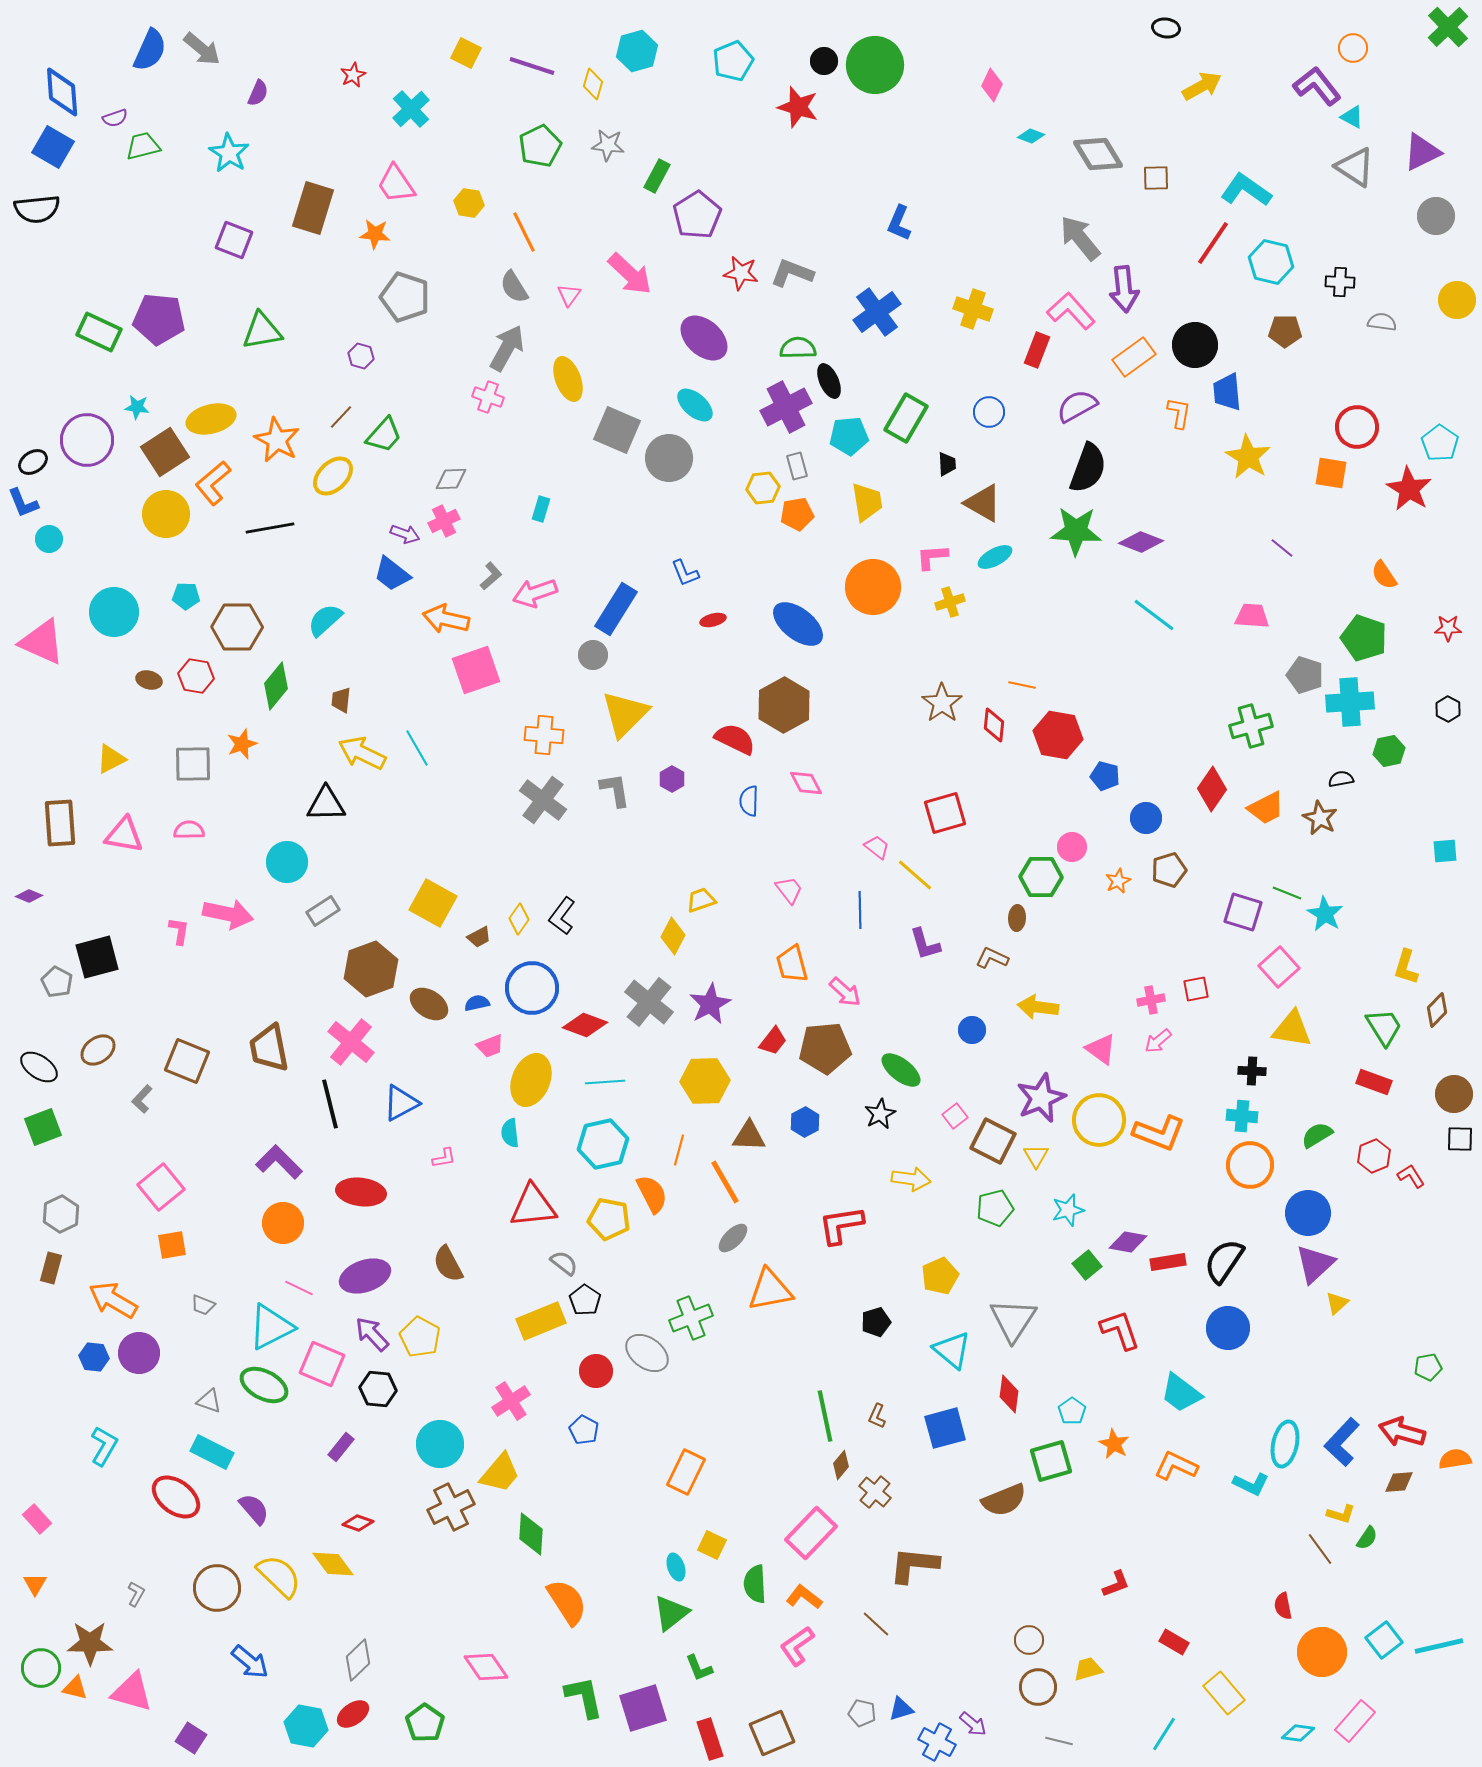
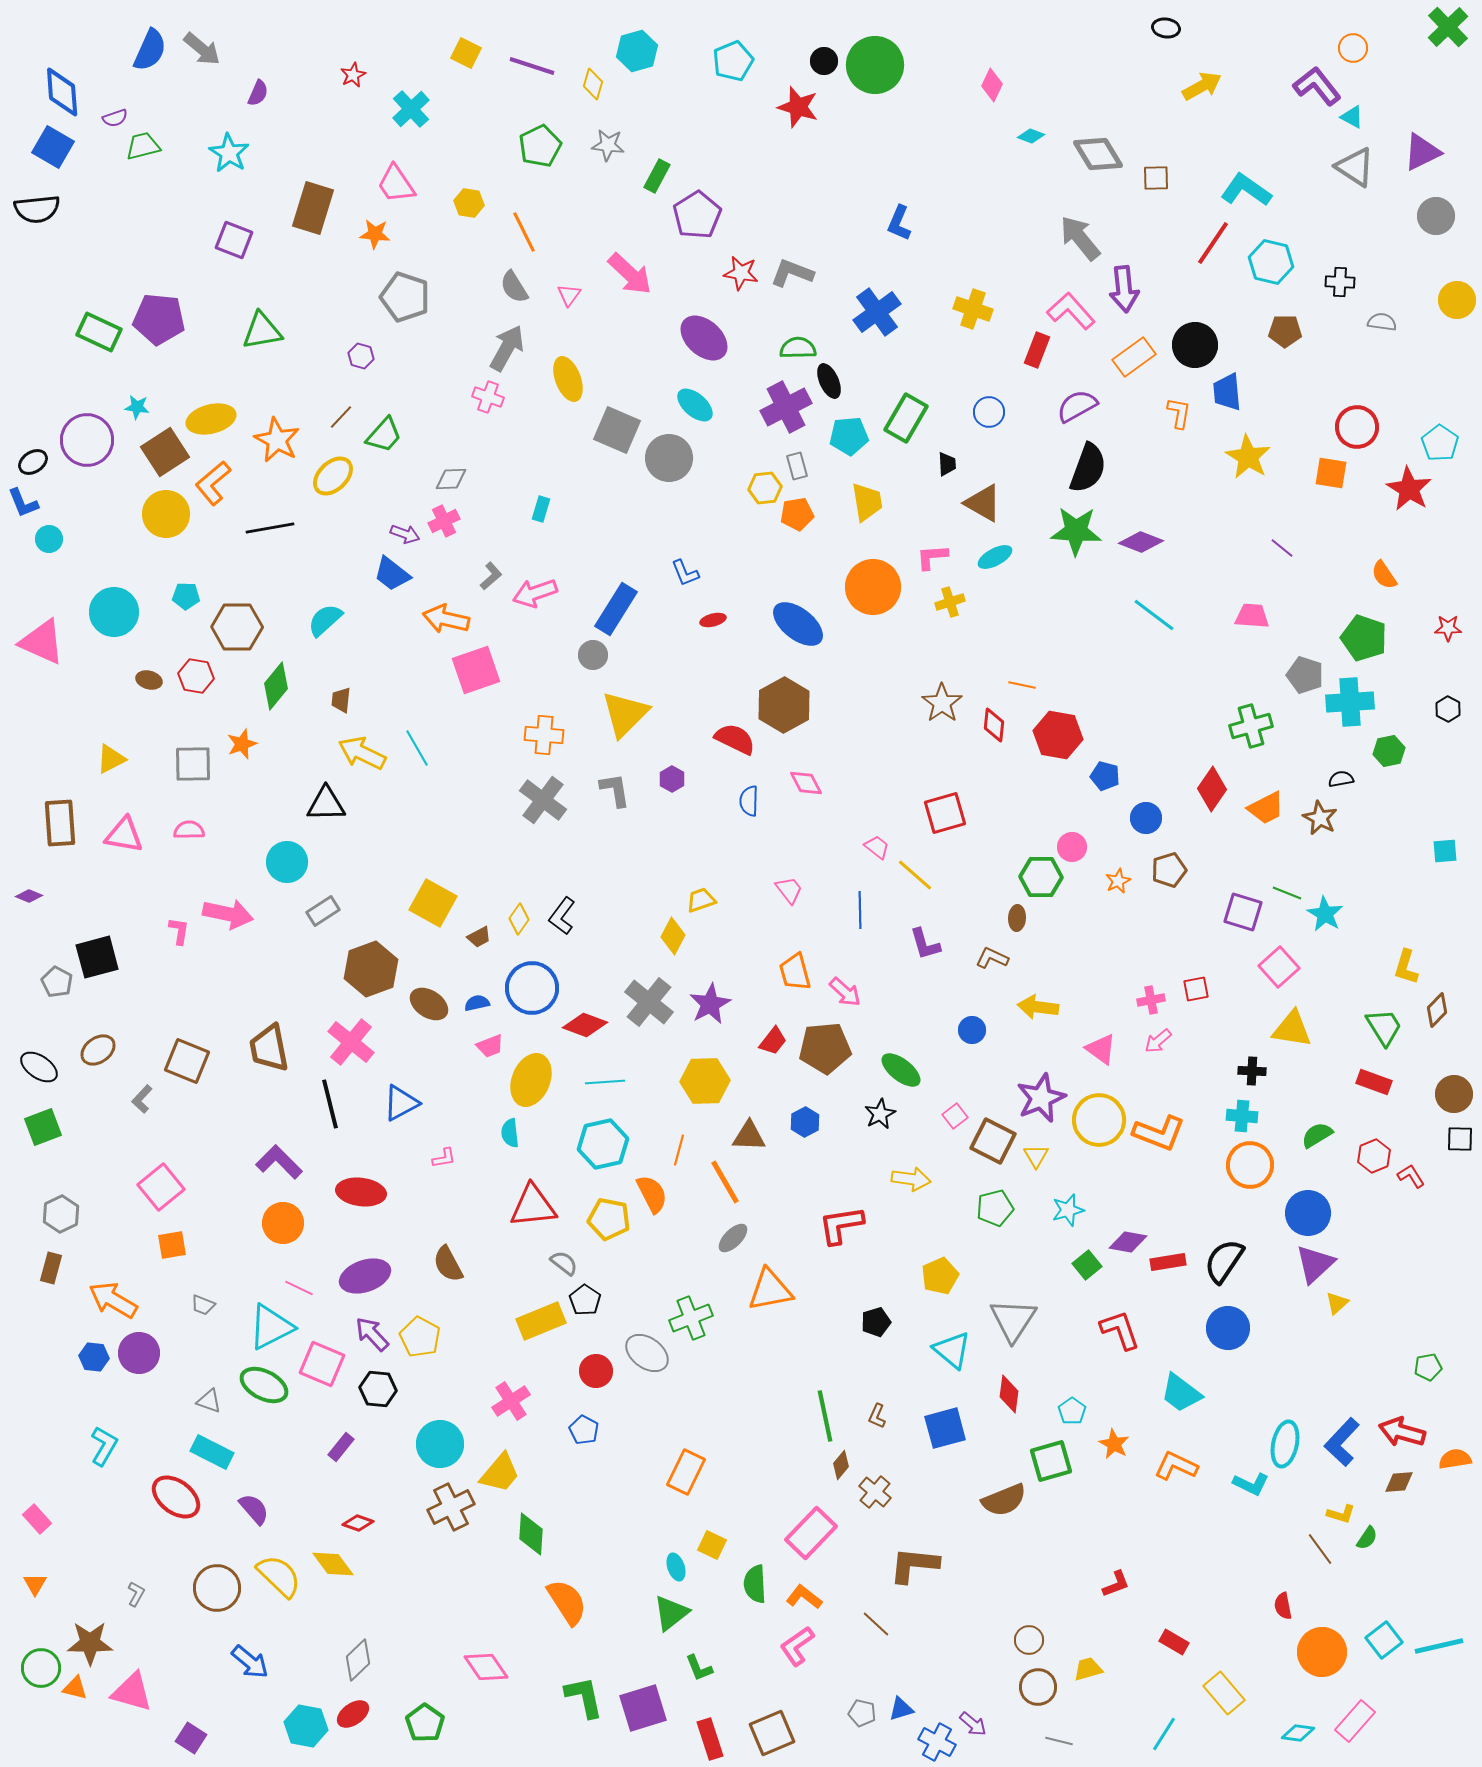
yellow hexagon at (763, 488): moved 2 px right
orange trapezoid at (792, 964): moved 3 px right, 8 px down
